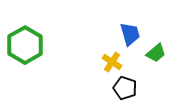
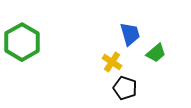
green hexagon: moved 3 px left, 3 px up
